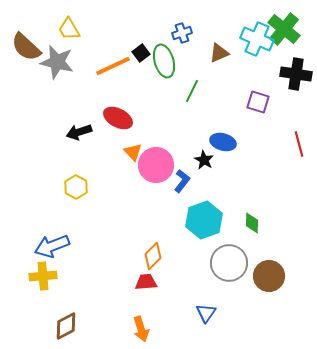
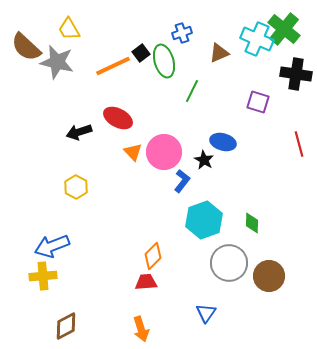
pink circle: moved 8 px right, 13 px up
